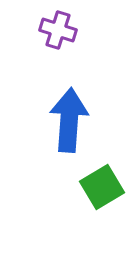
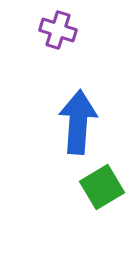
blue arrow: moved 9 px right, 2 px down
